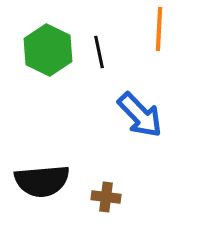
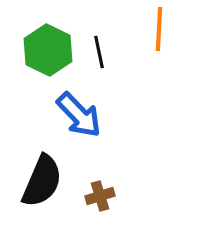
blue arrow: moved 61 px left
black semicircle: rotated 62 degrees counterclockwise
brown cross: moved 6 px left, 1 px up; rotated 24 degrees counterclockwise
